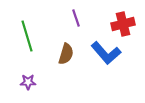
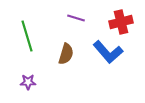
purple line: rotated 54 degrees counterclockwise
red cross: moved 2 px left, 2 px up
blue L-shape: moved 2 px right, 1 px up
